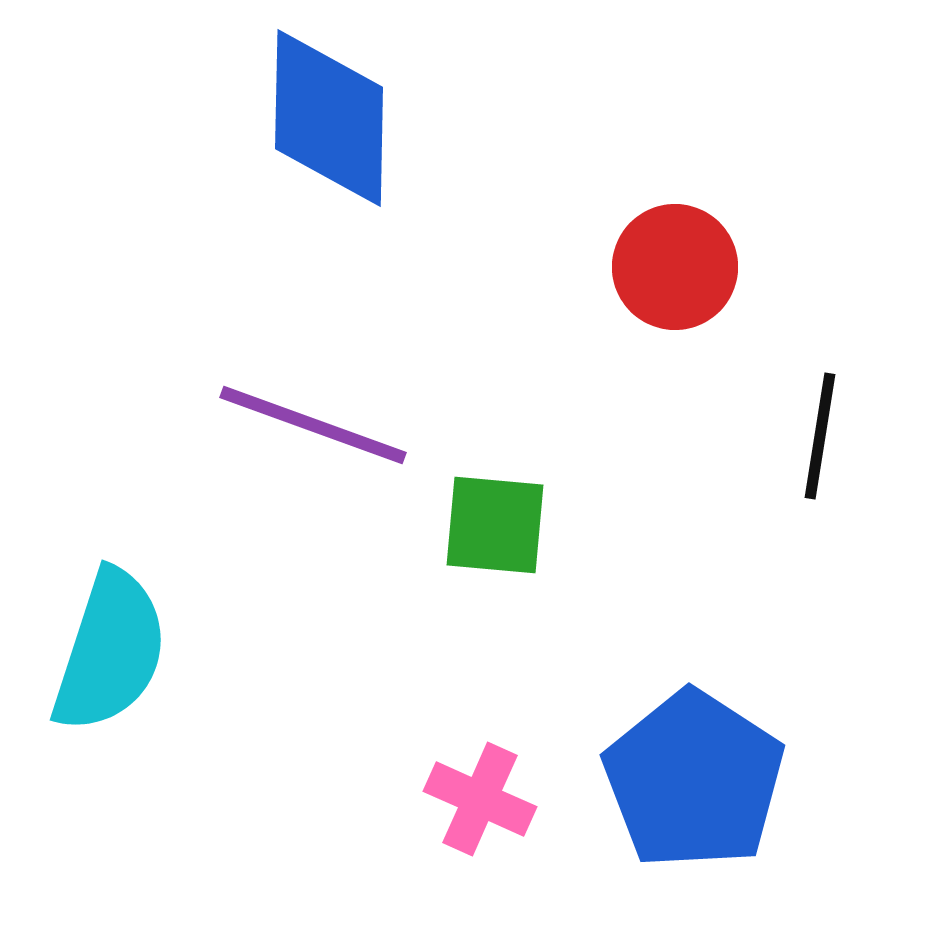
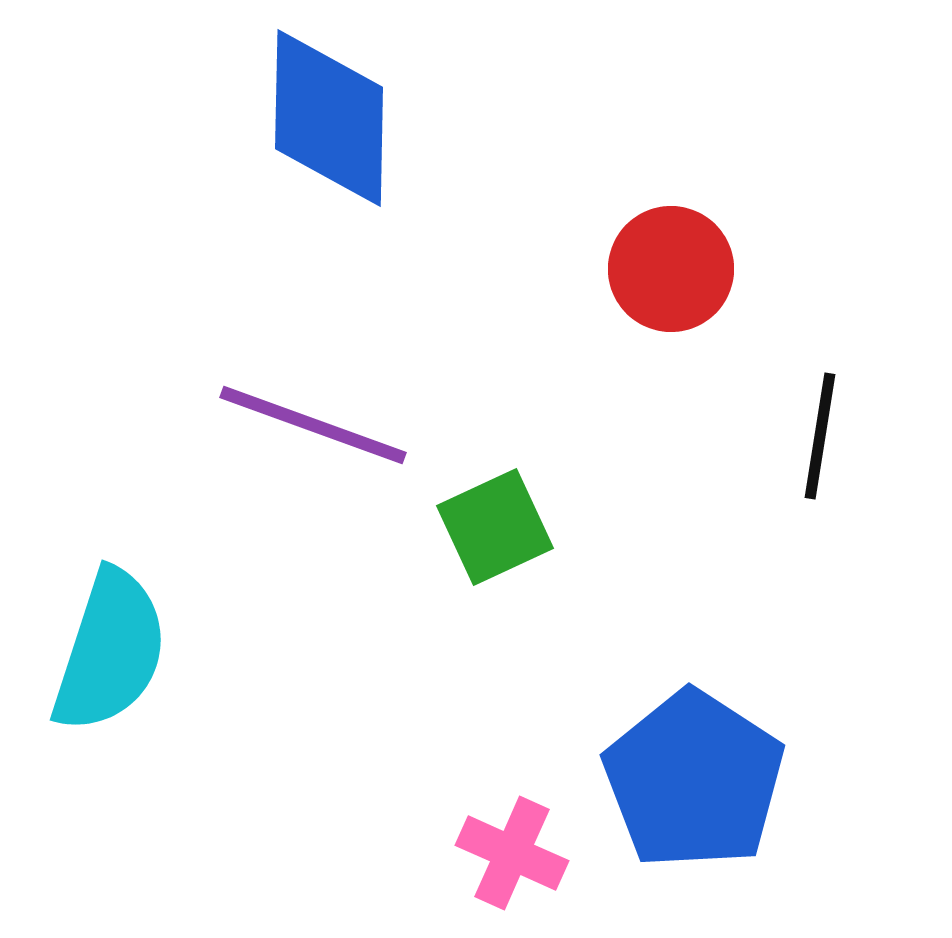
red circle: moved 4 px left, 2 px down
green square: moved 2 px down; rotated 30 degrees counterclockwise
pink cross: moved 32 px right, 54 px down
